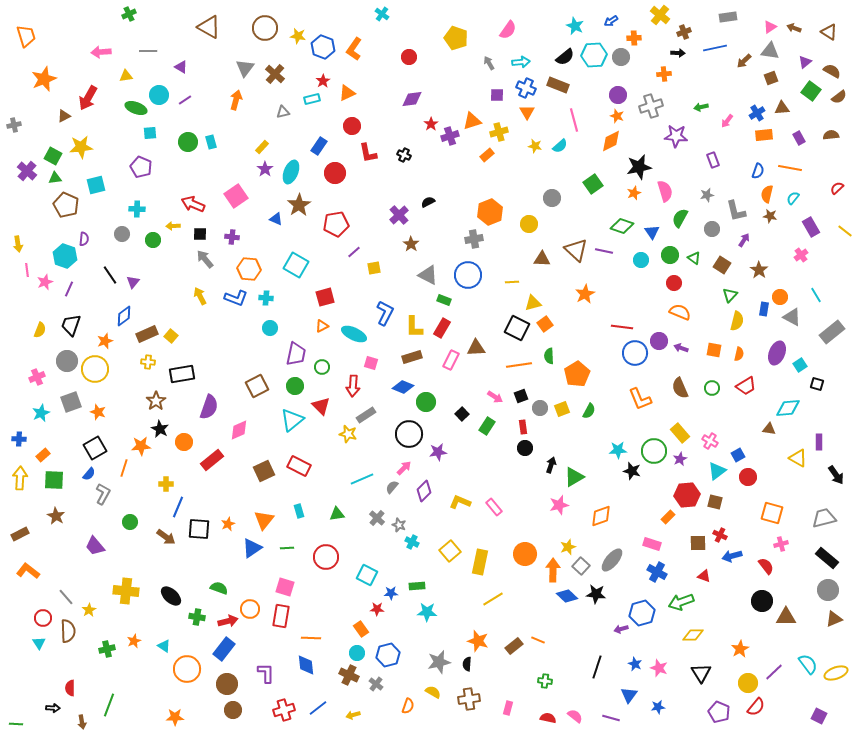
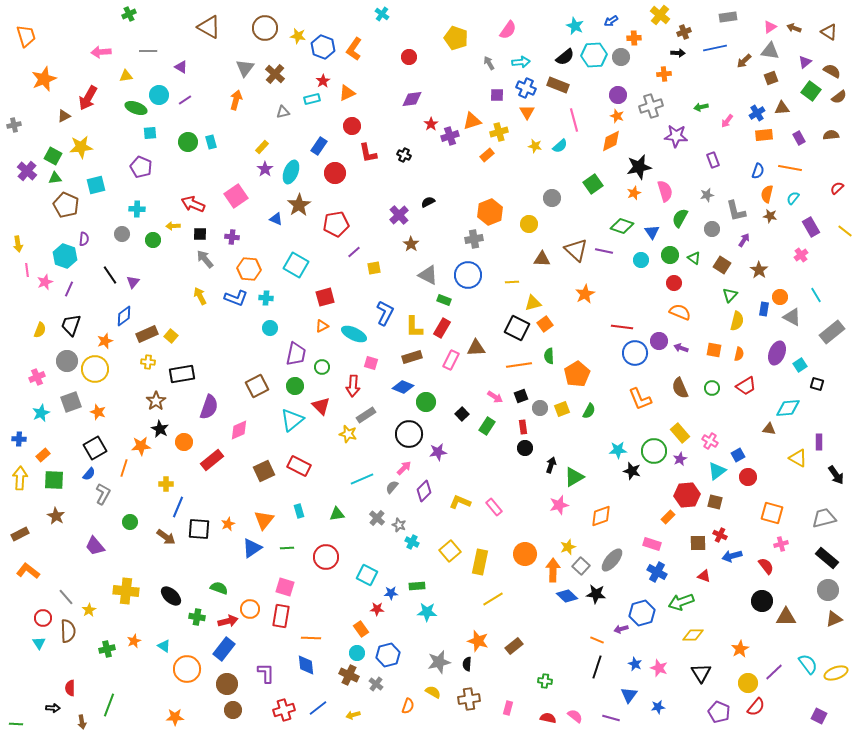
orange line at (538, 640): moved 59 px right
